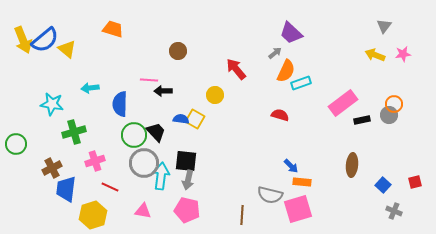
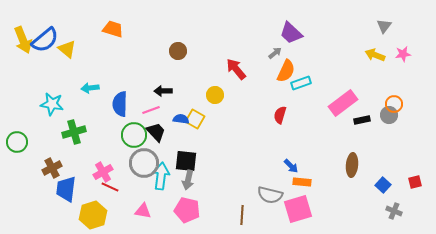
pink line at (149, 80): moved 2 px right, 30 px down; rotated 24 degrees counterclockwise
red semicircle at (280, 115): rotated 90 degrees counterclockwise
green circle at (16, 144): moved 1 px right, 2 px up
pink cross at (95, 161): moved 8 px right, 11 px down; rotated 12 degrees counterclockwise
